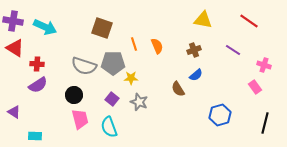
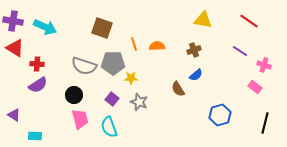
orange semicircle: rotated 70 degrees counterclockwise
purple line: moved 7 px right, 1 px down
pink rectangle: rotated 16 degrees counterclockwise
purple triangle: moved 3 px down
